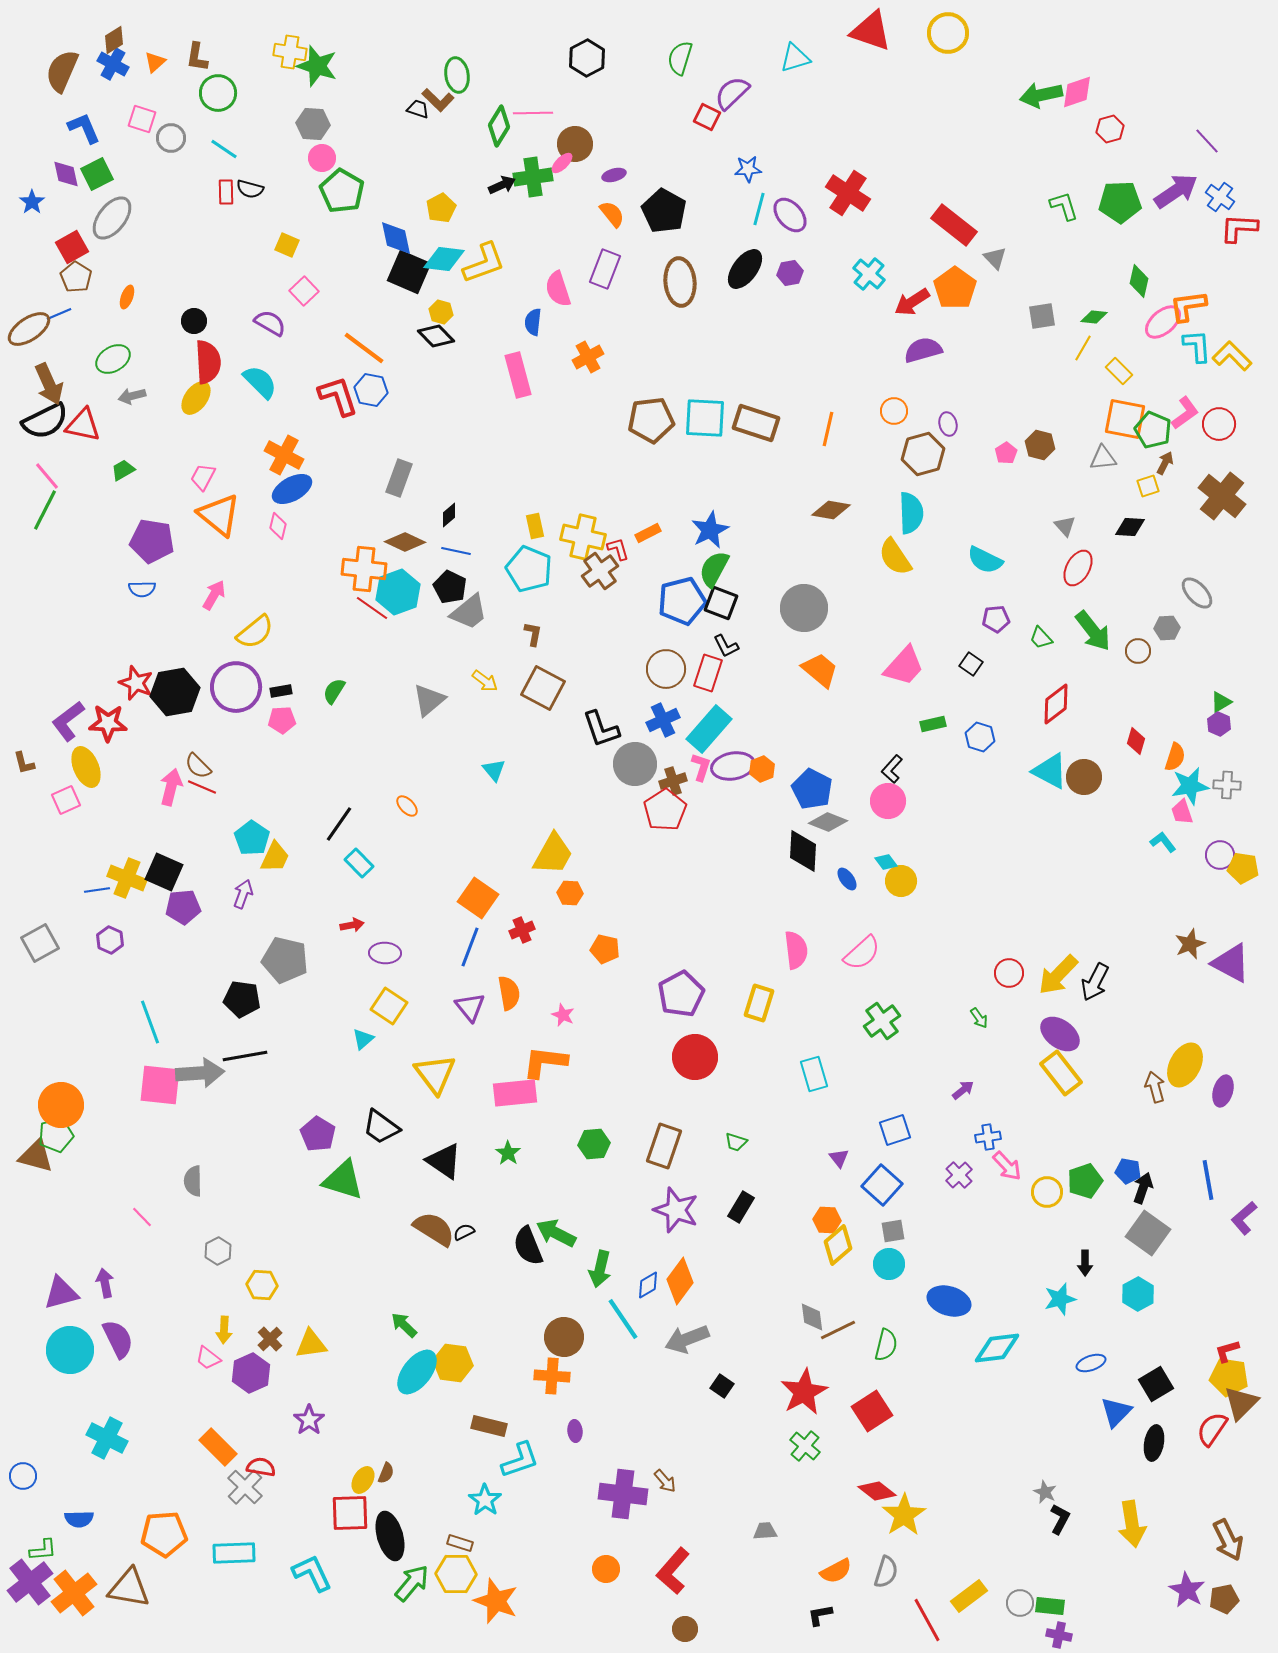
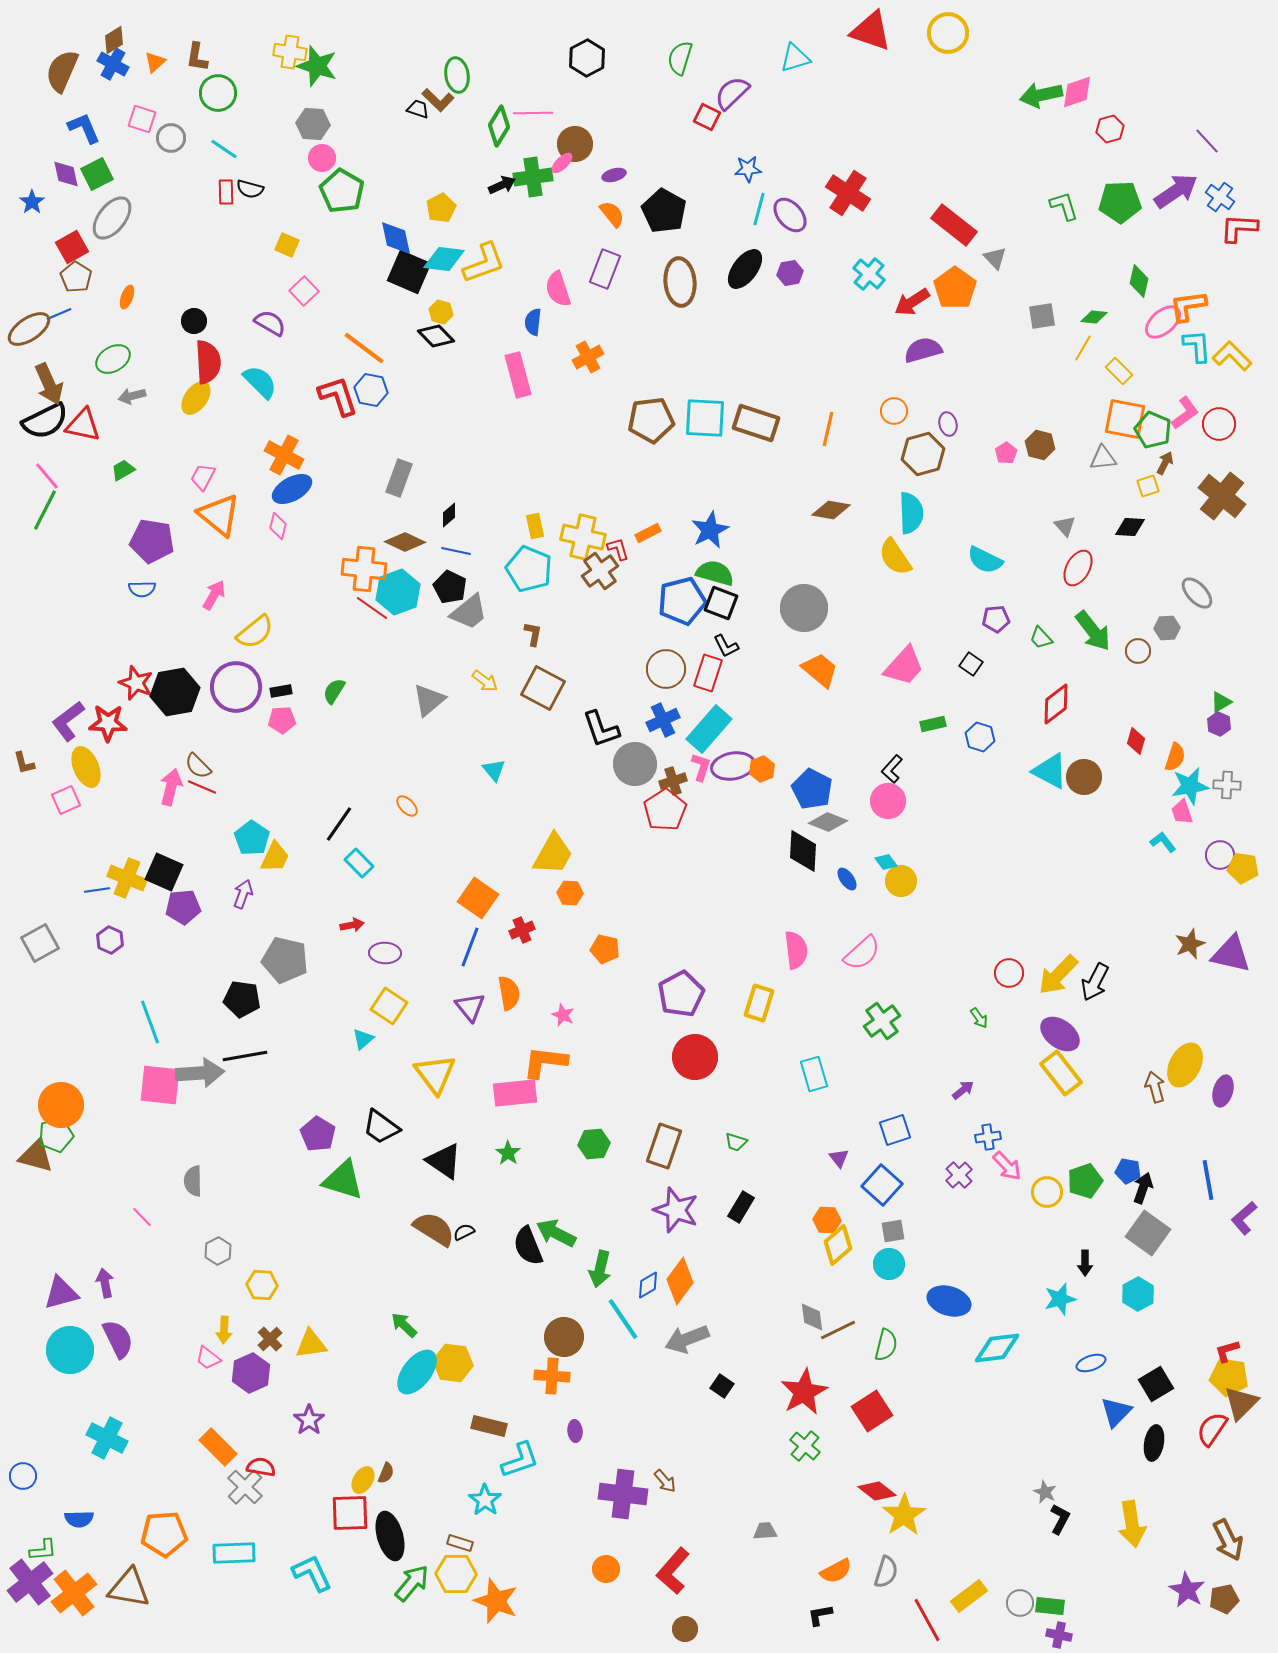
green semicircle at (714, 569): moved 1 px right, 4 px down; rotated 78 degrees clockwise
purple triangle at (1231, 963): moved 9 px up; rotated 15 degrees counterclockwise
